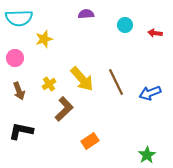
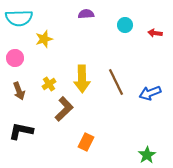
yellow arrow: rotated 40 degrees clockwise
orange rectangle: moved 4 px left, 1 px down; rotated 30 degrees counterclockwise
